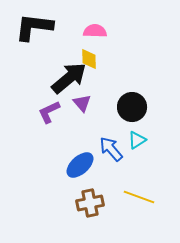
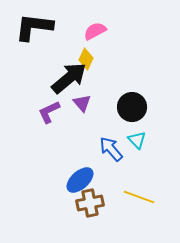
pink semicircle: rotated 30 degrees counterclockwise
yellow diamond: moved 3 px left; rotated 25 degrees clockwise
cyan triangle: rotated 42 degrees counterclockwise
blue ellipse: moved 15 px down
